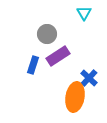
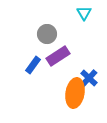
blue rectangle: rotated 18 degrees clockwise
orange ellipse: moved 4 px up
